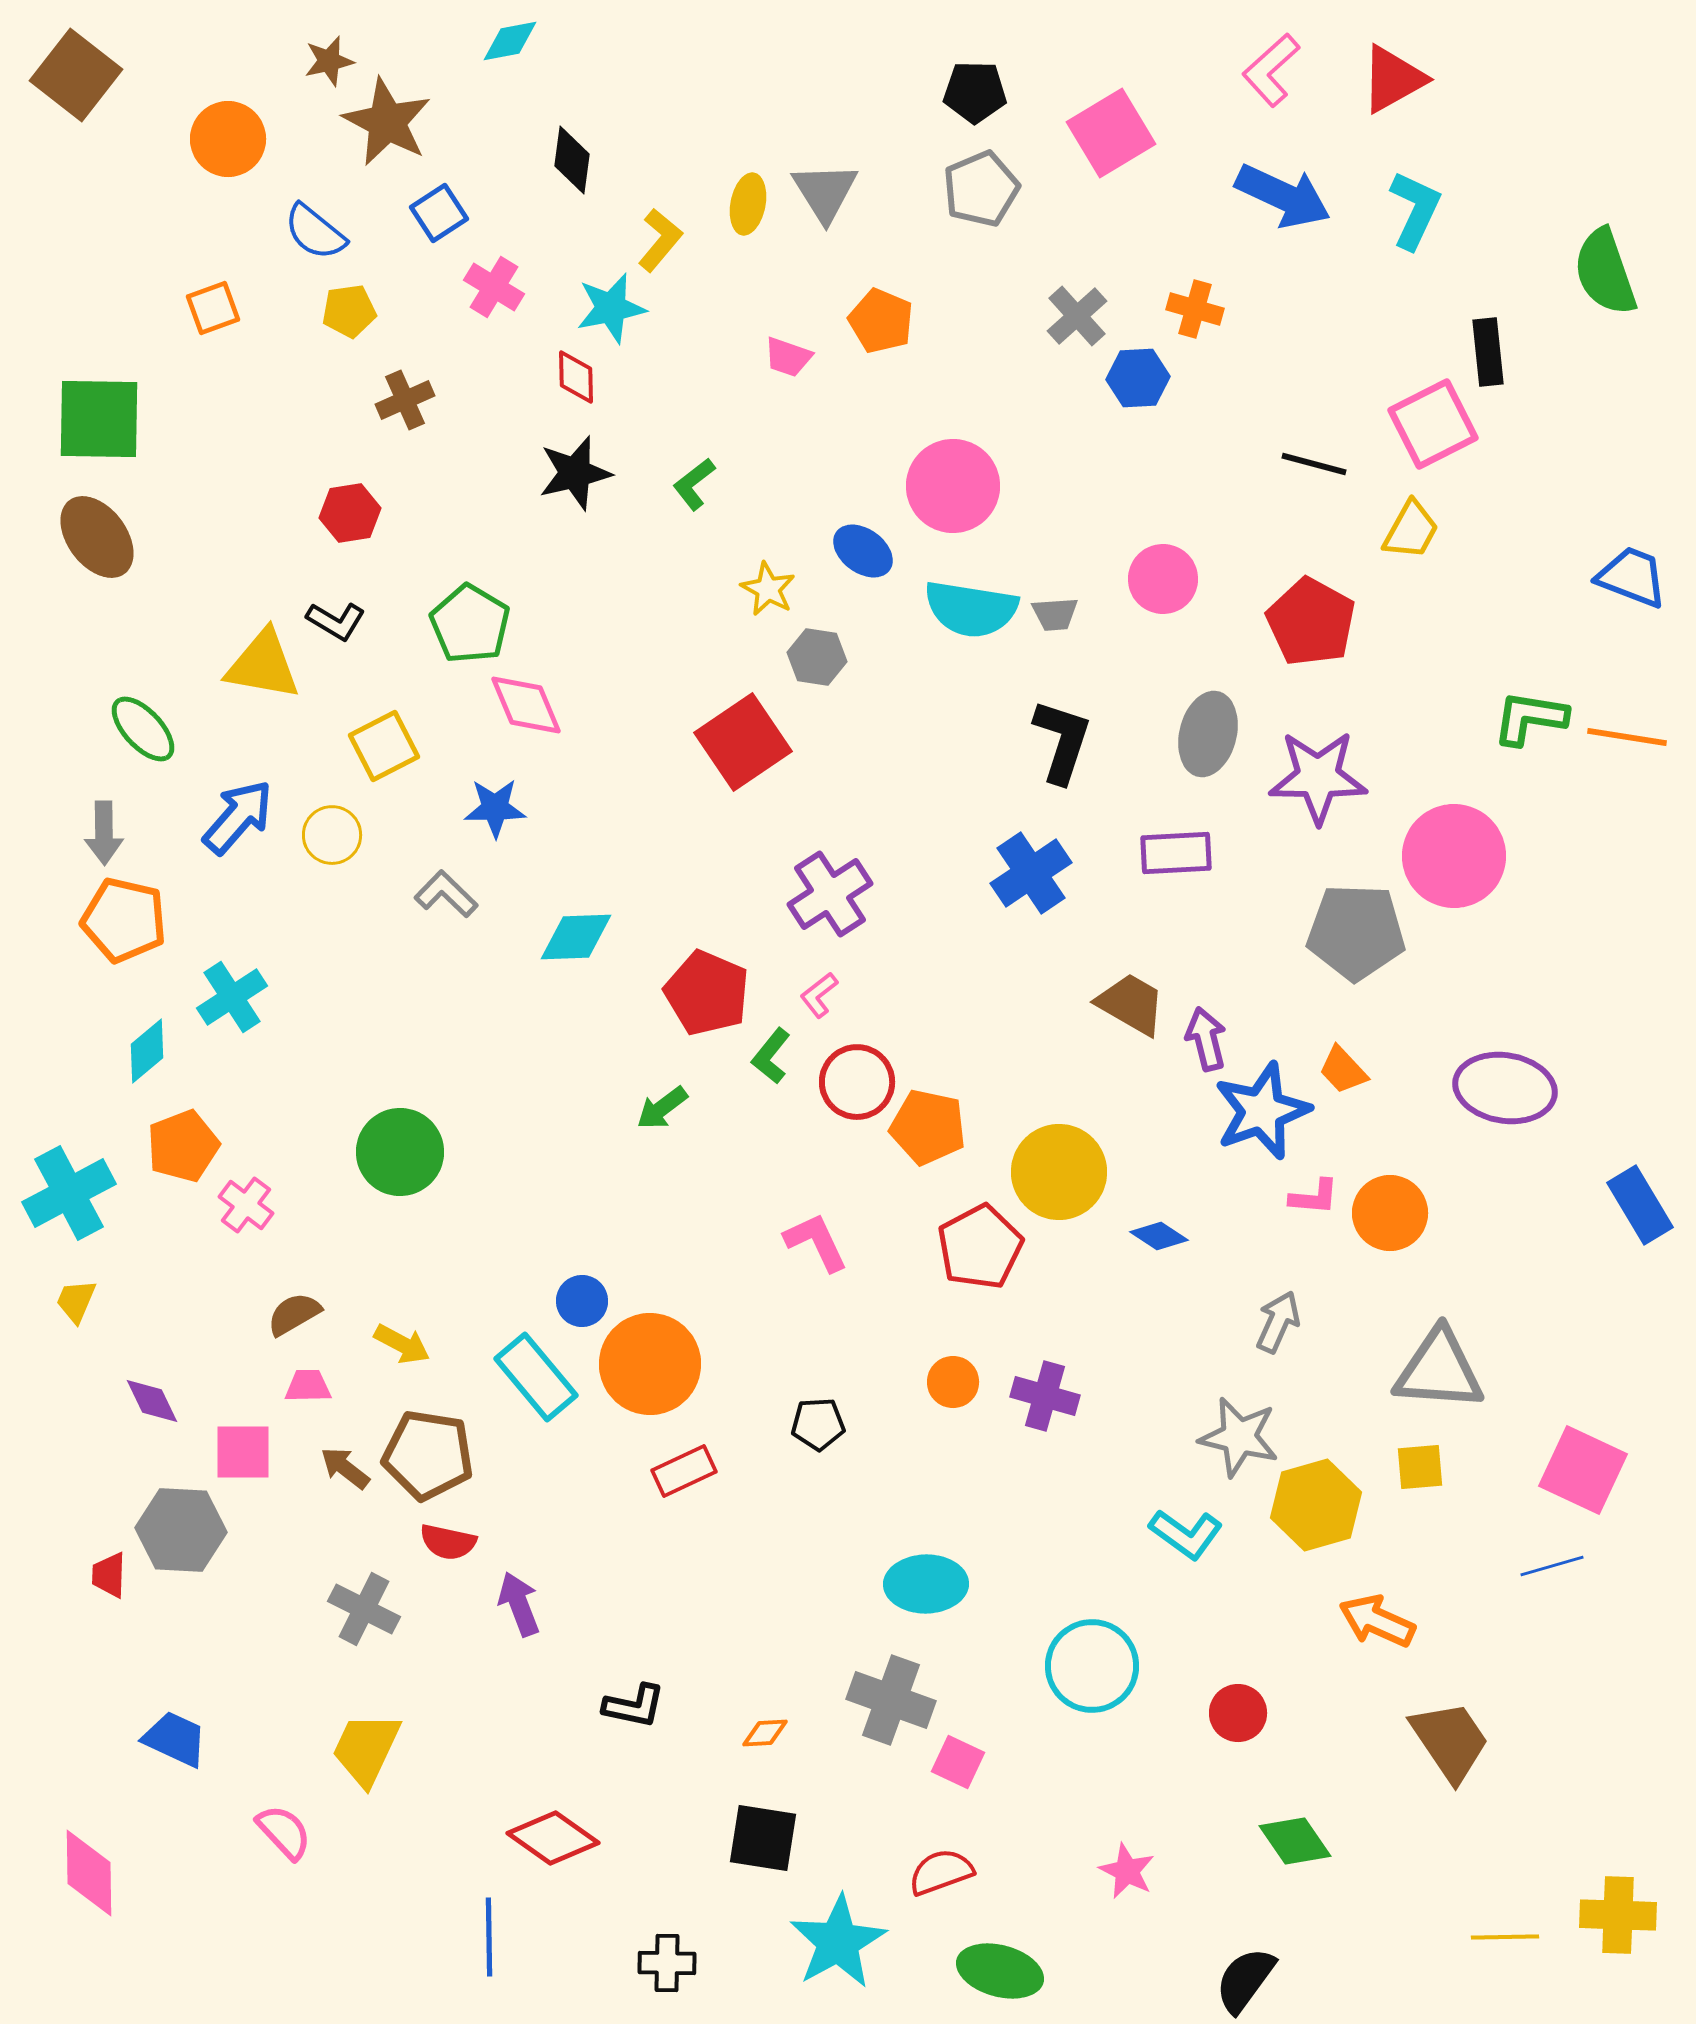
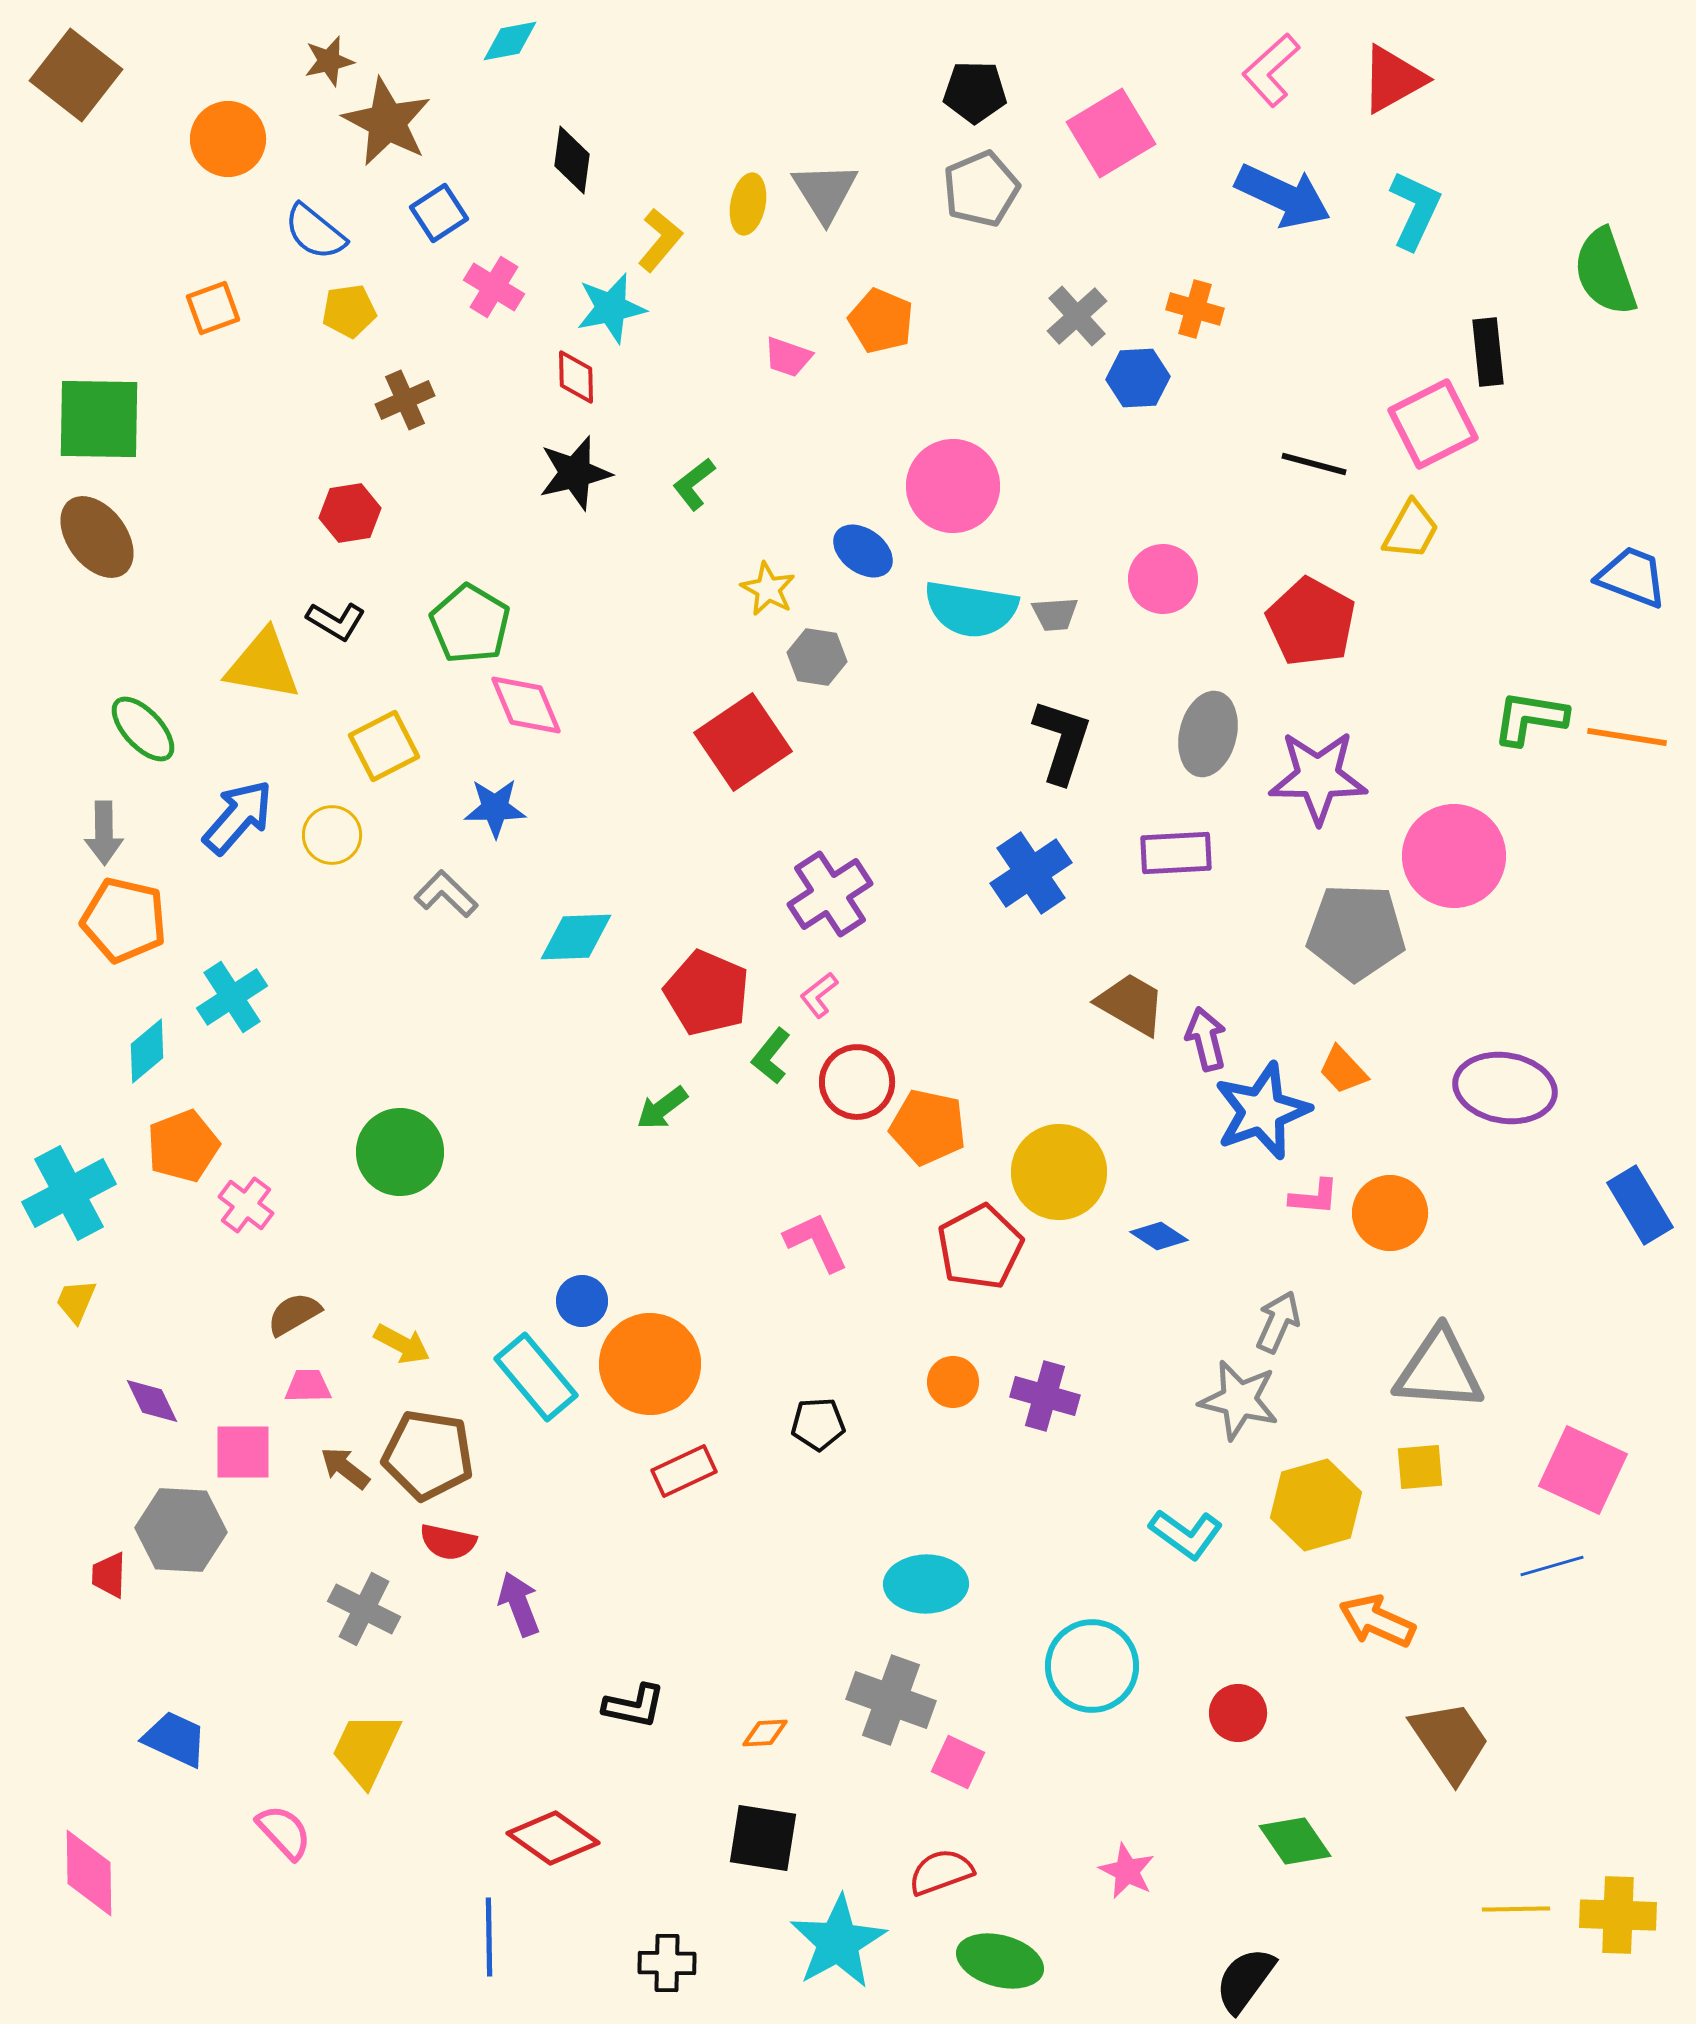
gray star at (1239, 1437): moved 37 px up
yellow line at (1505, 1937): moved 11 px right, 28 px up
green ellipse at (1000, 1971): moved 10 px up
